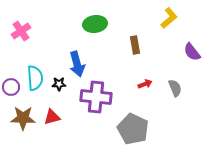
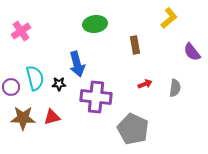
cyan semicircle: rotated 10 degrees counterclockwise
gray semicircle: rotated 30 degrees clockwise
